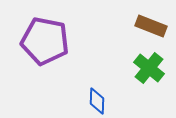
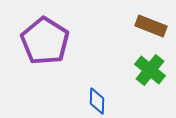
purple pentagon: rotated 21 degrees clockwise
green cross: moved 1 px right, 2 px down
